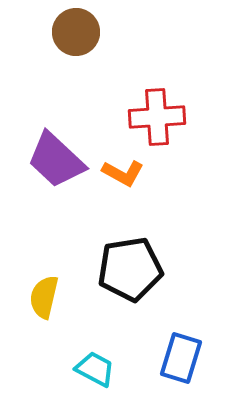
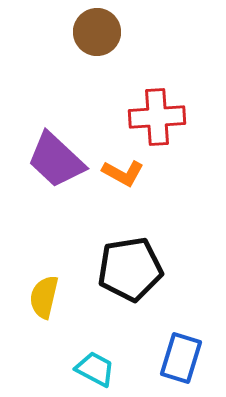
brown circle: moved 21 px right
